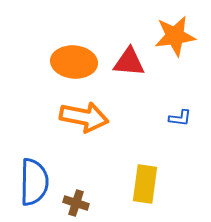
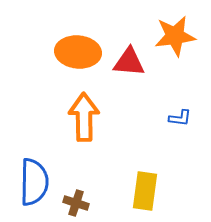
orange ellipse: moved 4 px right, 10 px up
orange arrow: rotated 102 degrees counterclockwise
yellow rectangle: moved 7 px down
